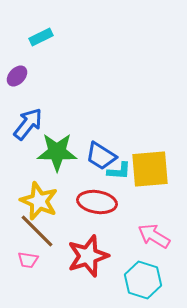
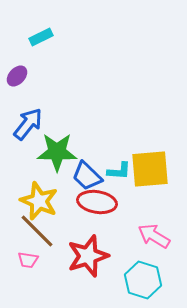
blue trapezoid: moved 14 px left, 20 px down; rotated 12 degrees clockwise
